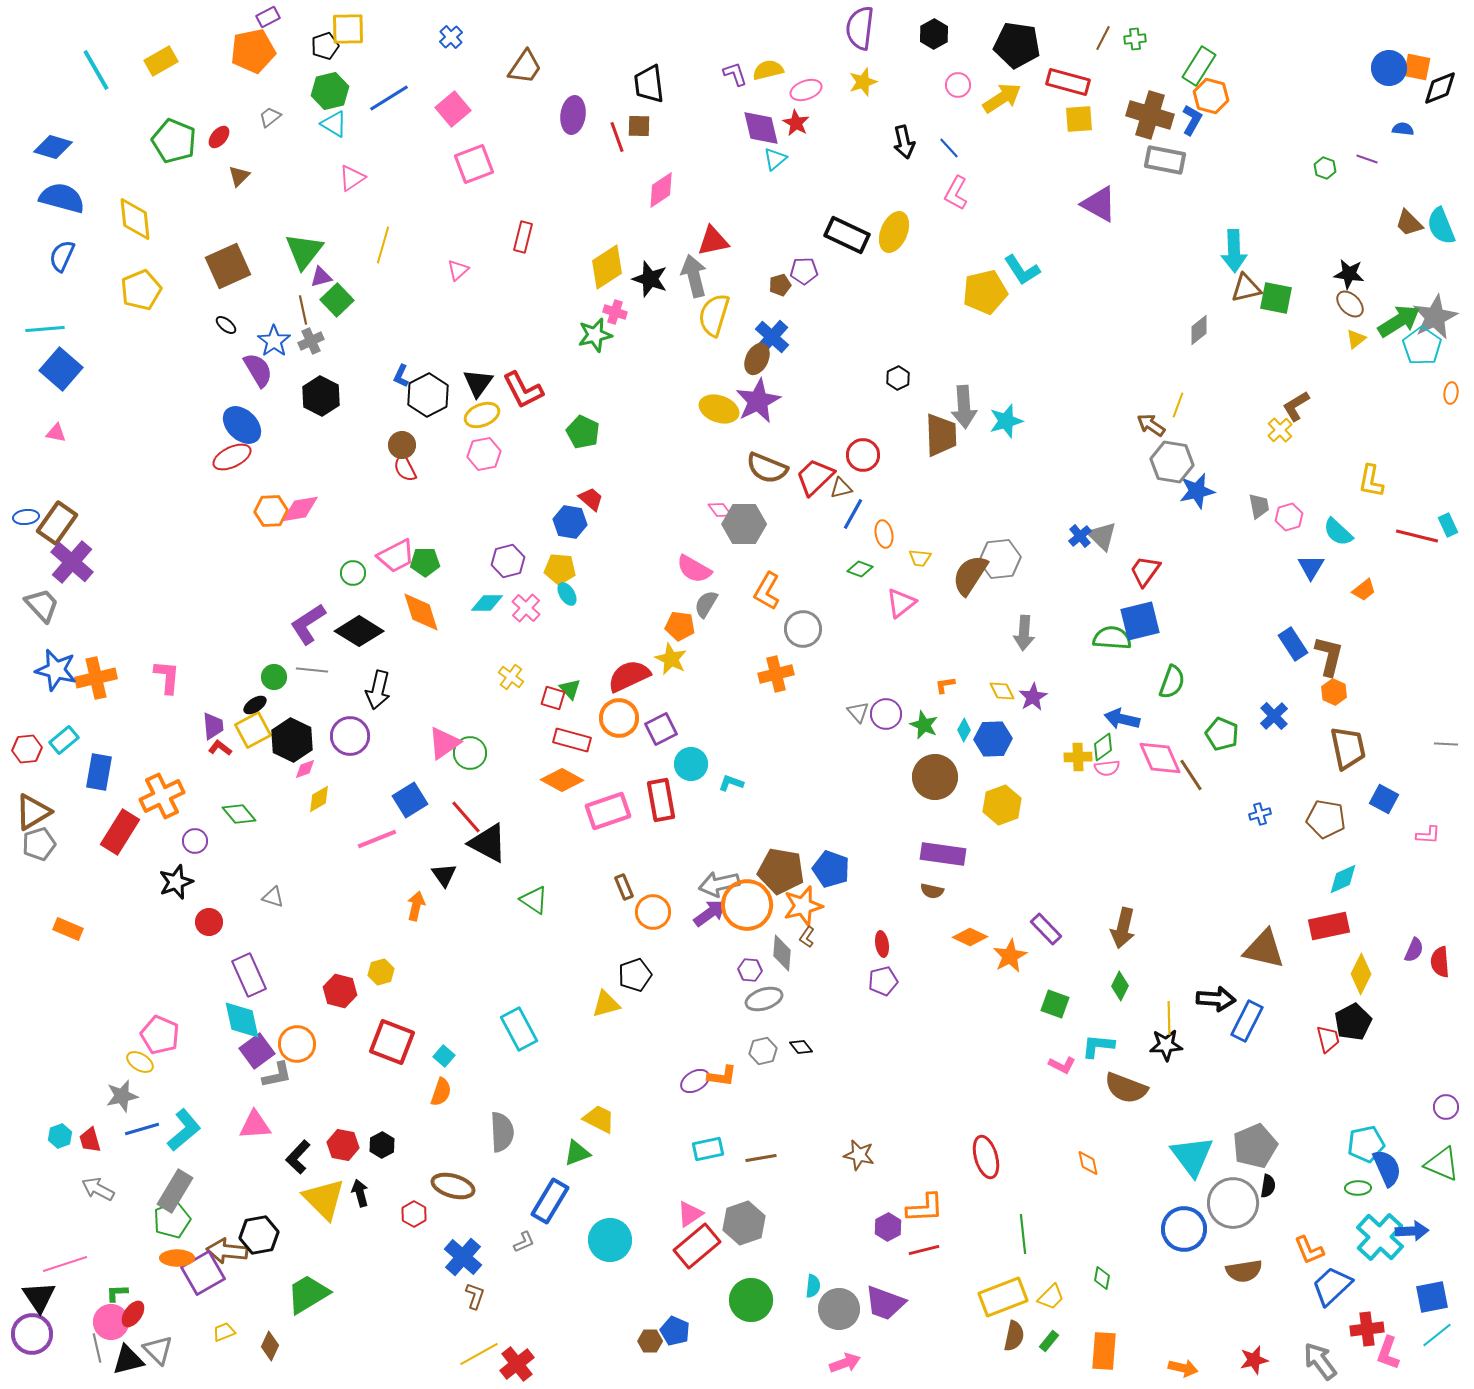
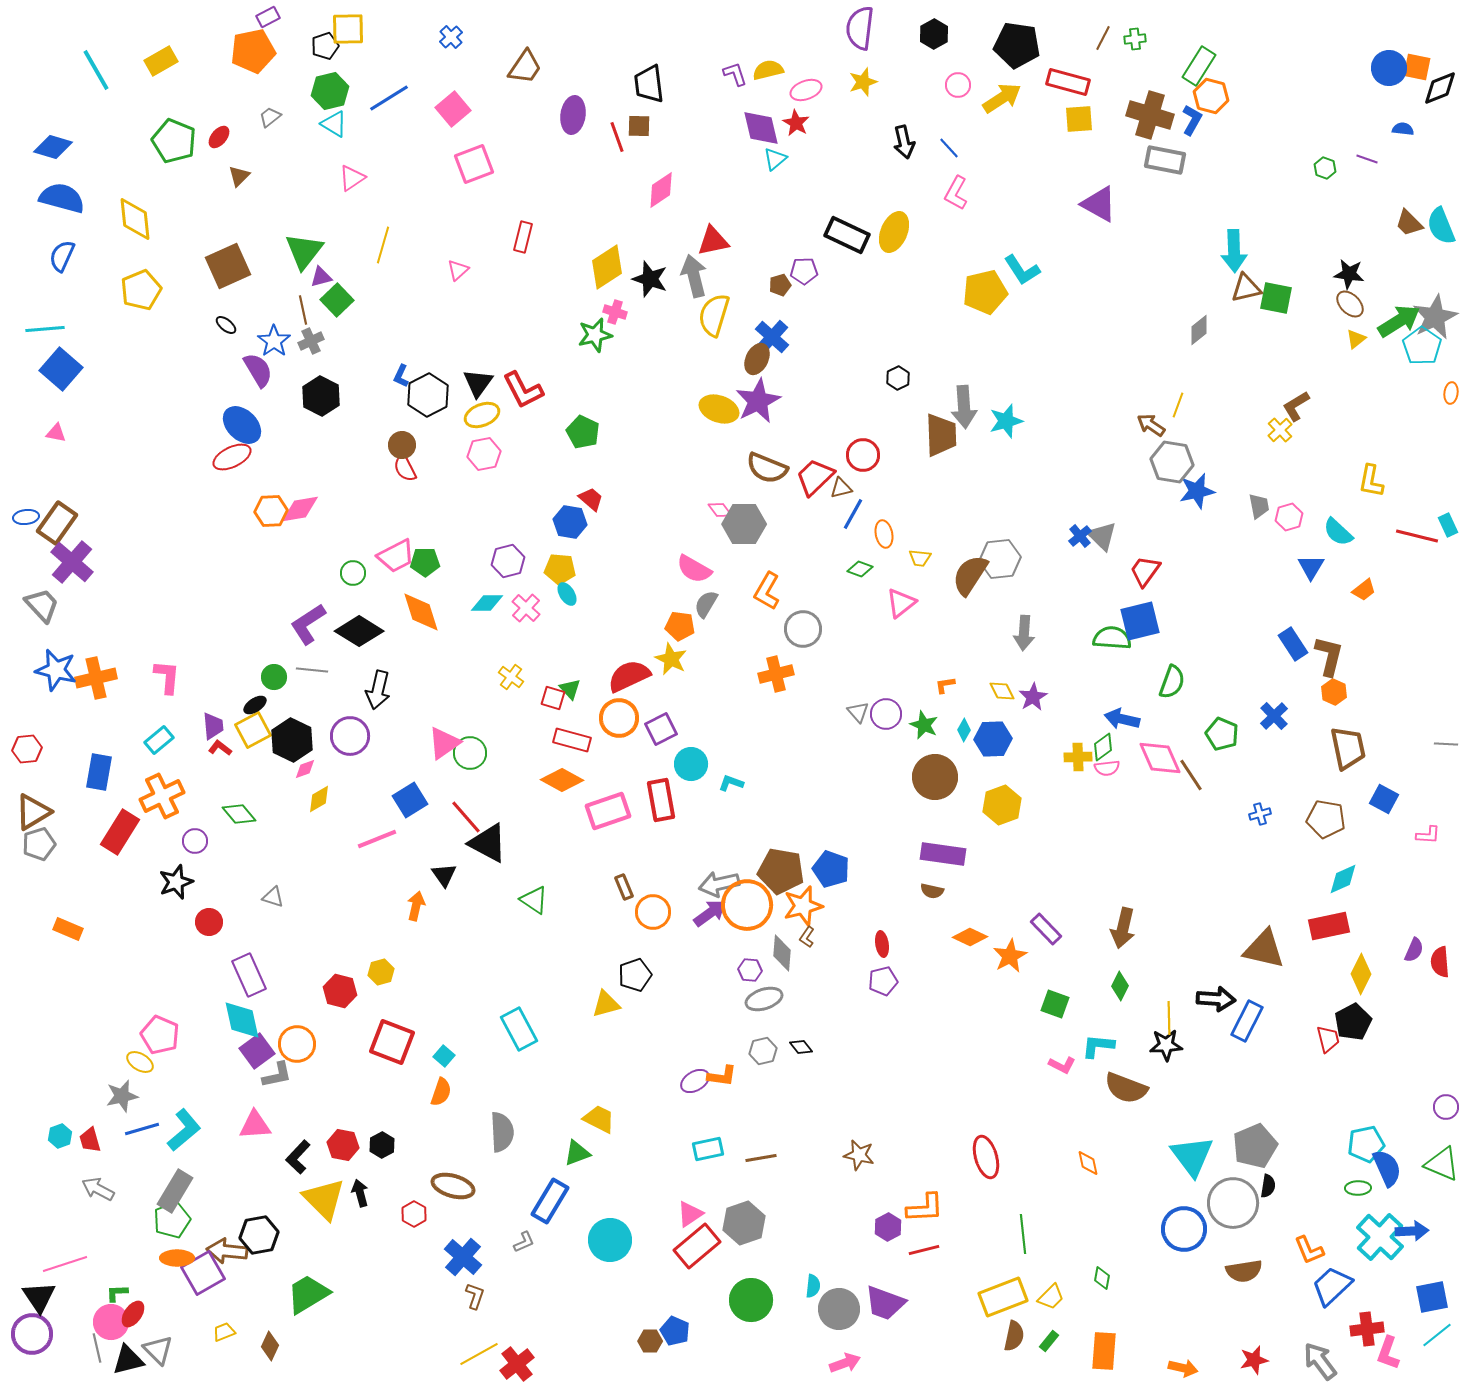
cyan rectangle at (64, 740): moved 95 px right
